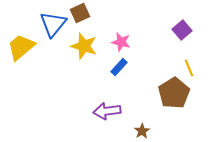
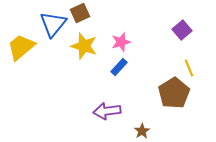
pink star: rotated 30 degrees counterclockwise
